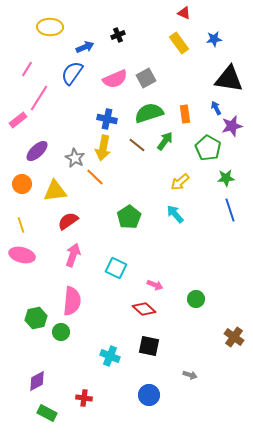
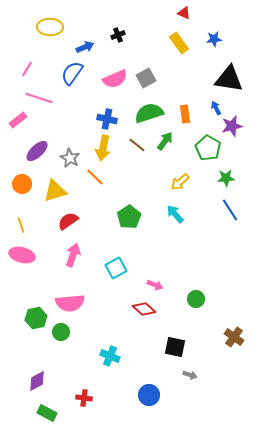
pink line at (39, 98): rotated 76 degrees clockwise
gray star at (75, 158): moved 5 px left
yellow triangle at (55, 191): rotated 10 degrees counterclockwise
blue line at (230, 210): rotated 15 degrees counterclockwise
cyan square at (116, 268): rotated 35 degrees clockwise
pink semicircle at (72, 301): moved 2 px left, 2 px down; rotated 80 degrees clockwise
black square at (149, 346): moved 26 px right, 1 px down
